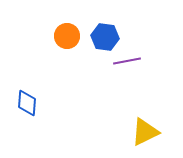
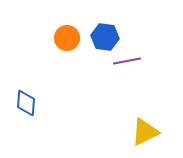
orange circle: moved 2 px down
blue diamond: moved 1 px left
